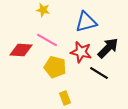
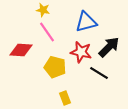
pink line: moved 8 px up; rotated 25 degrees clockwise
black arrow: moved 1 px right, 1 px up
